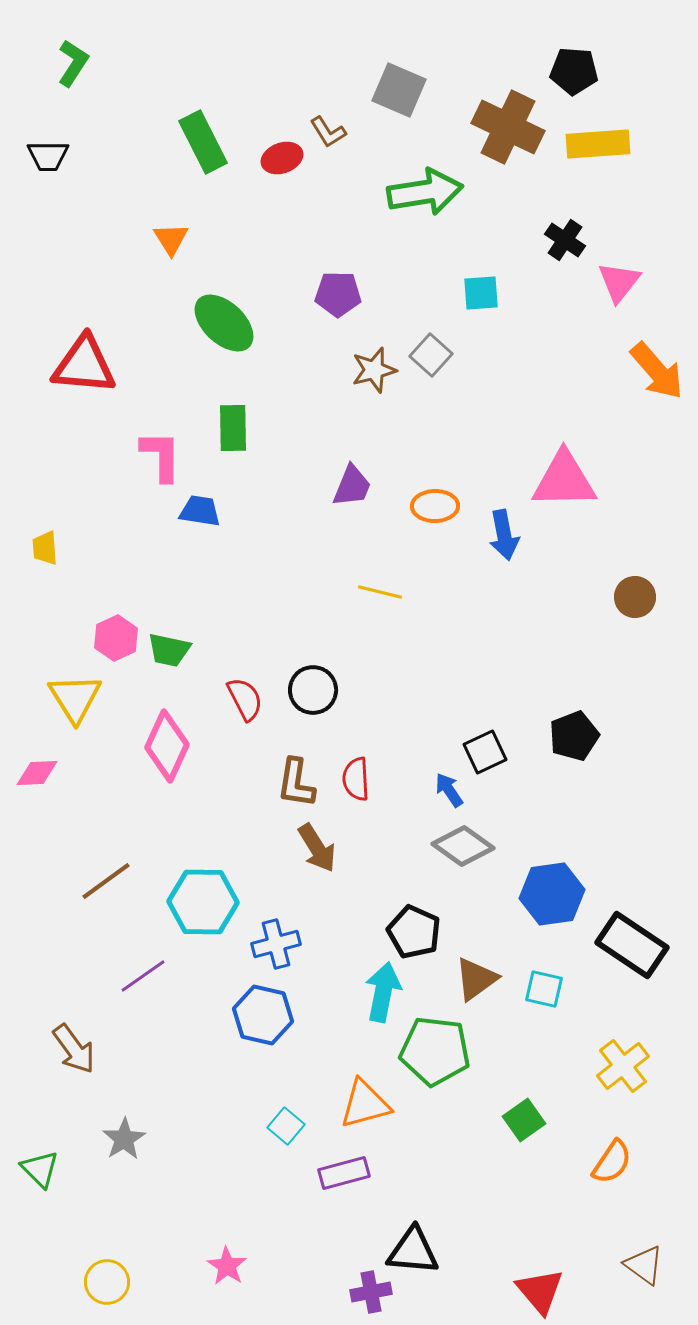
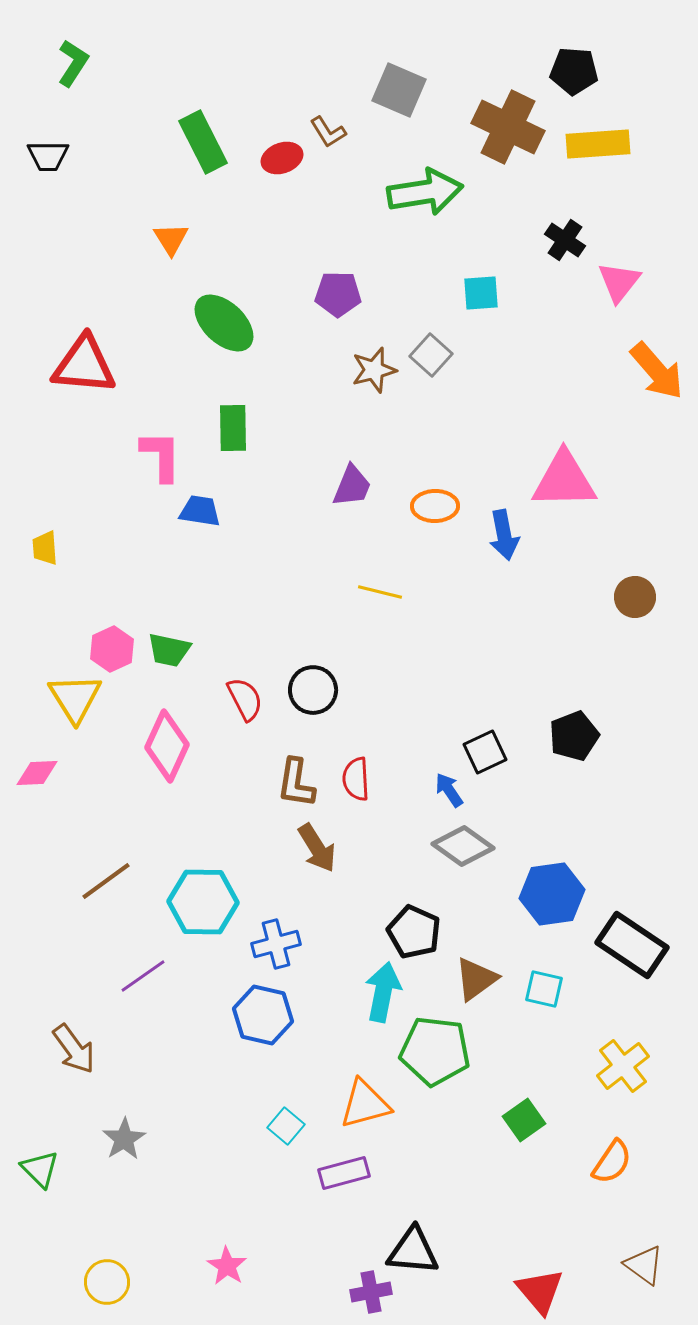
pink hexagon at (116, 638): moved 4 px left, 11 px down
